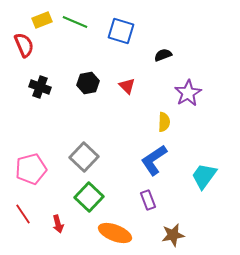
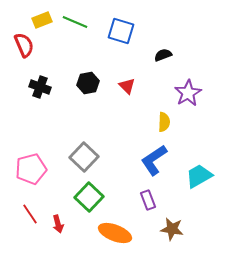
cyan trapezoid: moved 5 px left; rotated 24 degrees clockwise
red line: moved 7 px right
brown star: moved 1 px left, 6 px up; rotated 20 degrees clockwise
